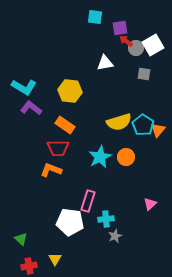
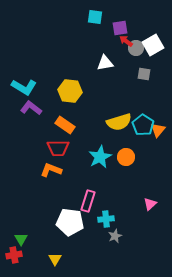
green triangle: rotated 16 degrees clockwise
red cross: moved 15 px left, 11 px up
